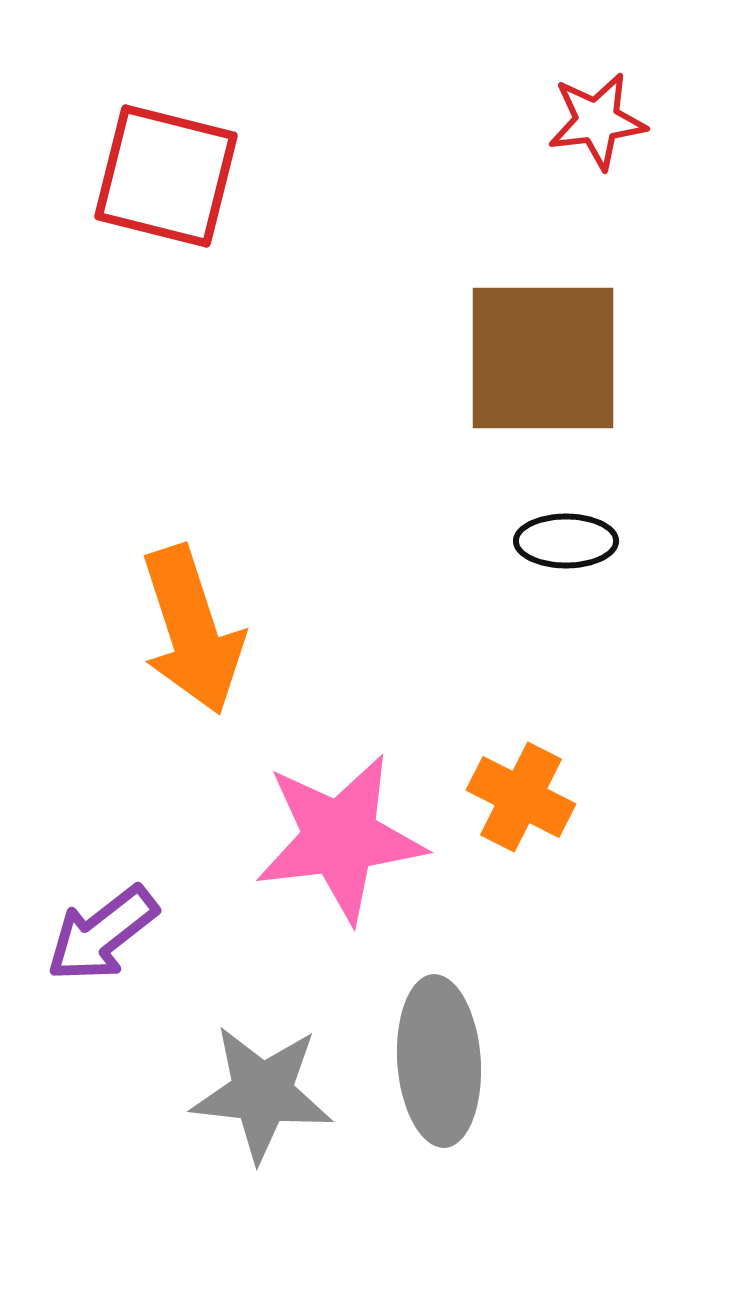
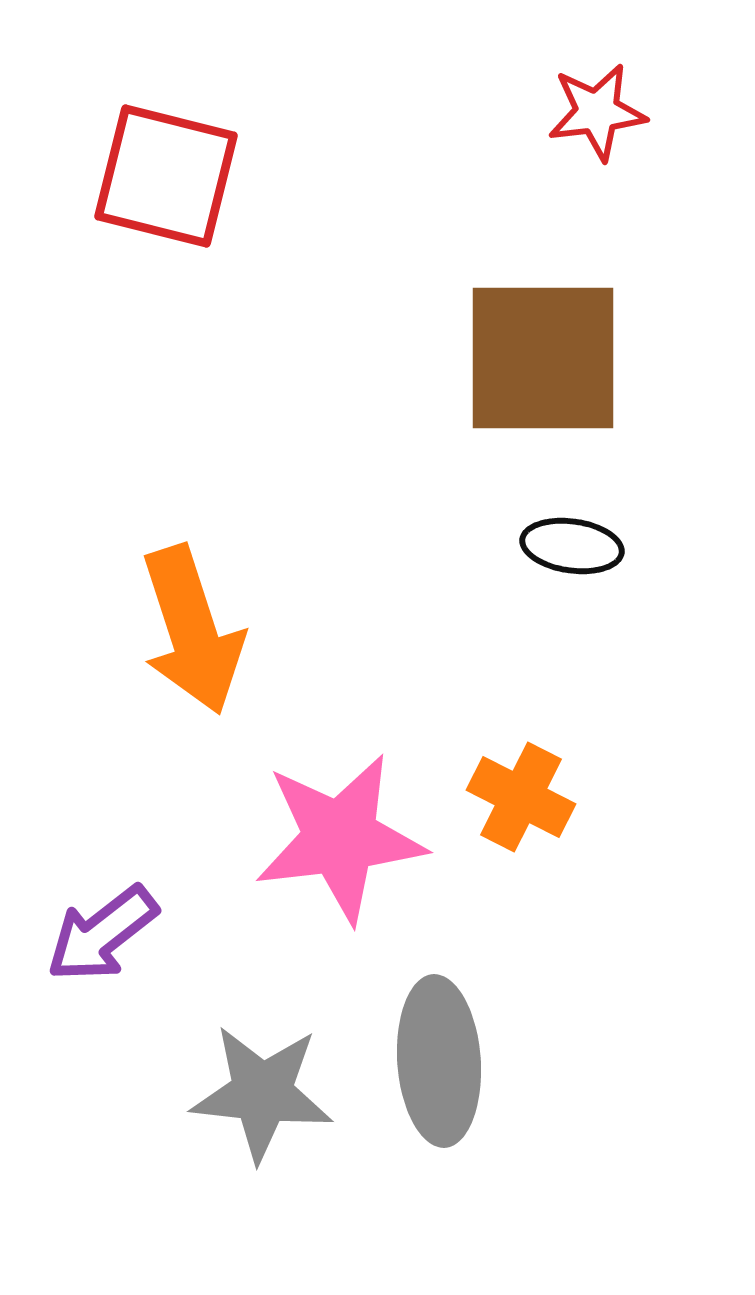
red star: moved 9 px up
black ellipse: moved 6 px right, 5 px down; rotated 8 degrees clockwise
